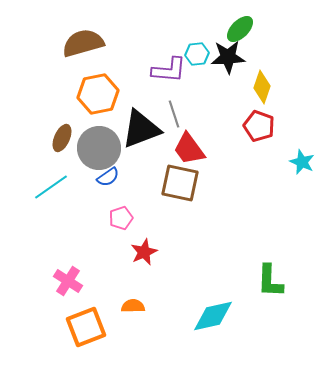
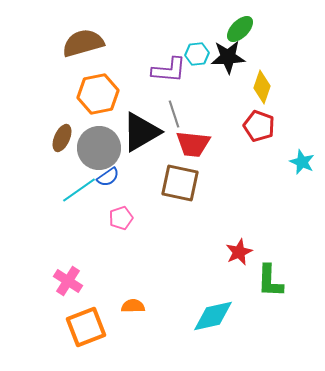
black triangle: moved 3 px down; rotated 9 degrees counterclockwise
red trapezoid: moved 4 px right, 5 px up; rotated 48 degrees counterclockwise
cyan line: moved 28 px right, 3 px down
red star: moved 95 px right
